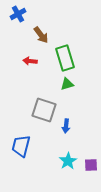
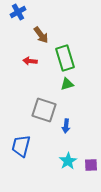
blue cross: moved 2 px up
